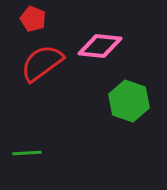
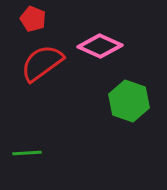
pink diamond: rotated 18 degrees clockwise
